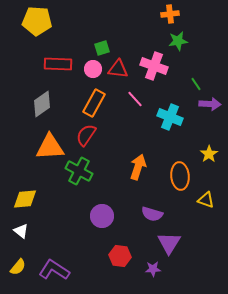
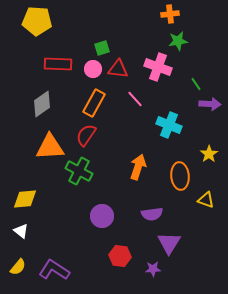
pink cross: moved 4 px right, 1 px down
cyan cross: moved 1 px left, 8 px down
purple semicircle: rotated 25 degrees counterclockwise
